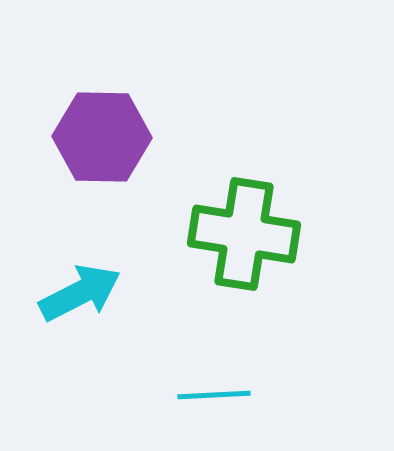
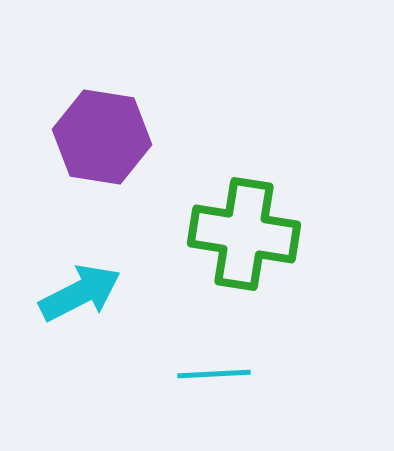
purple hexagon: rotated 8 degrees clockwise
cyan line: moved 21 px up
